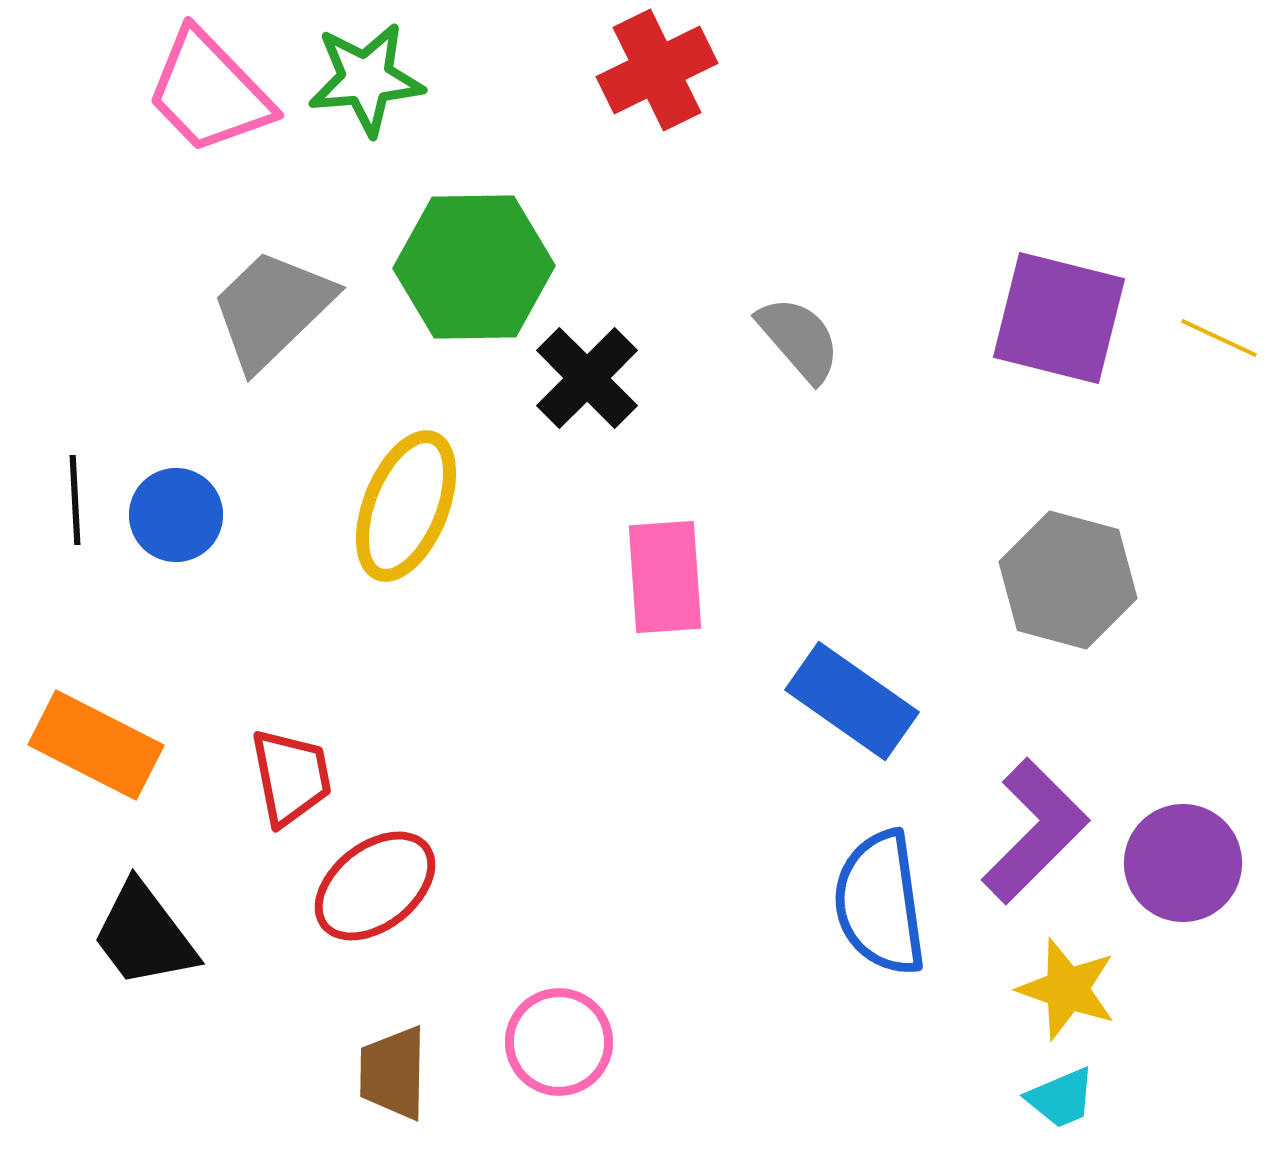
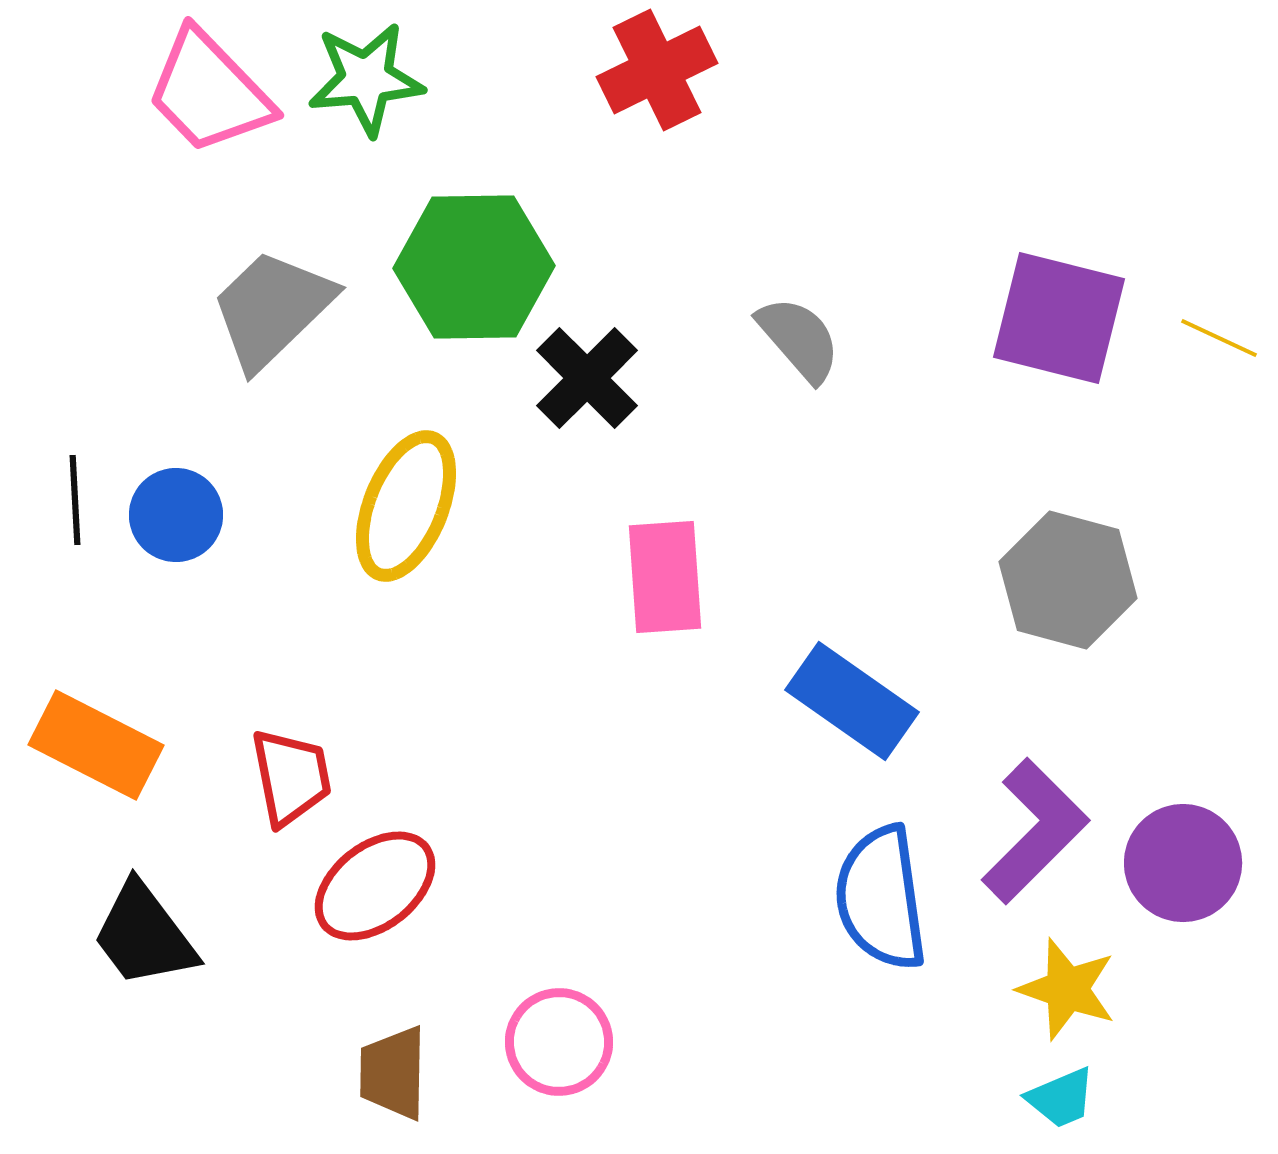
blue semicircle: moved 1 px right, 5 px up
